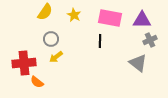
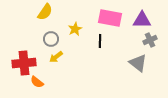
yellow star: moved 1 px right, 14 px down; rotated 16 degrees clockwise
